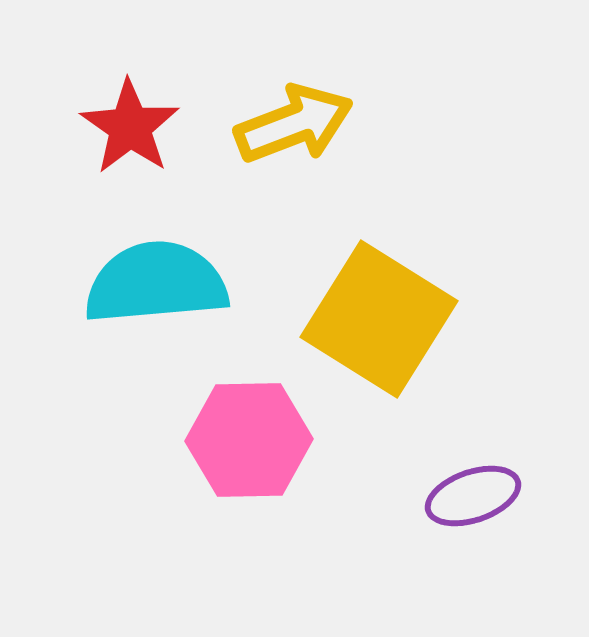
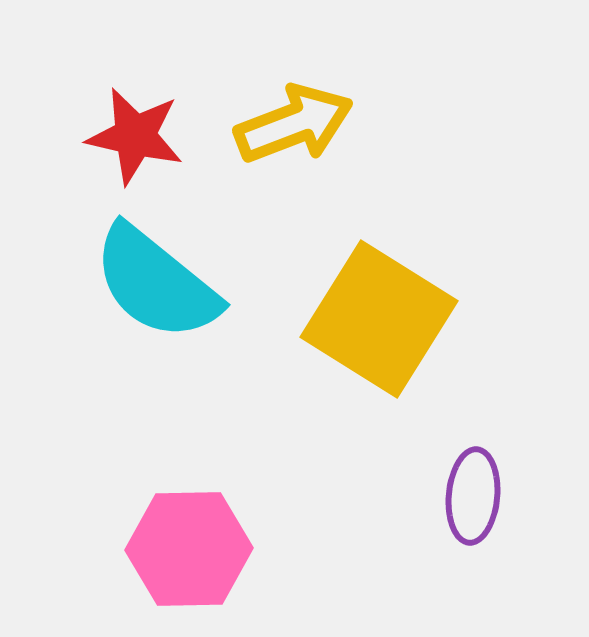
red star: moved 5 px right, 9 px down; rotated 22 degrees counterclockwise
cyan semicircle: rotated 136 degrees counterclockwise
pink hexagon: moved 60 px left, 109 px down
purple ellipse: rotated 66 degrees counterclockwise
